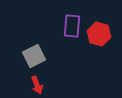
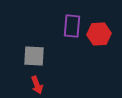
red hexagon: rotated 20 degrees counterclockwise
gray square: rotated 30 degrees clockwise
